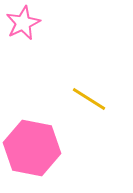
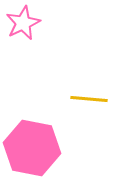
yellow line: rotated 27 degrees counterclockwise
